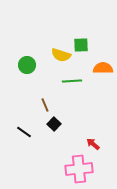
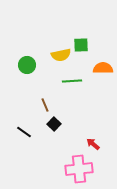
yellow semicircle: rotated 30 degrees counterclockwise
